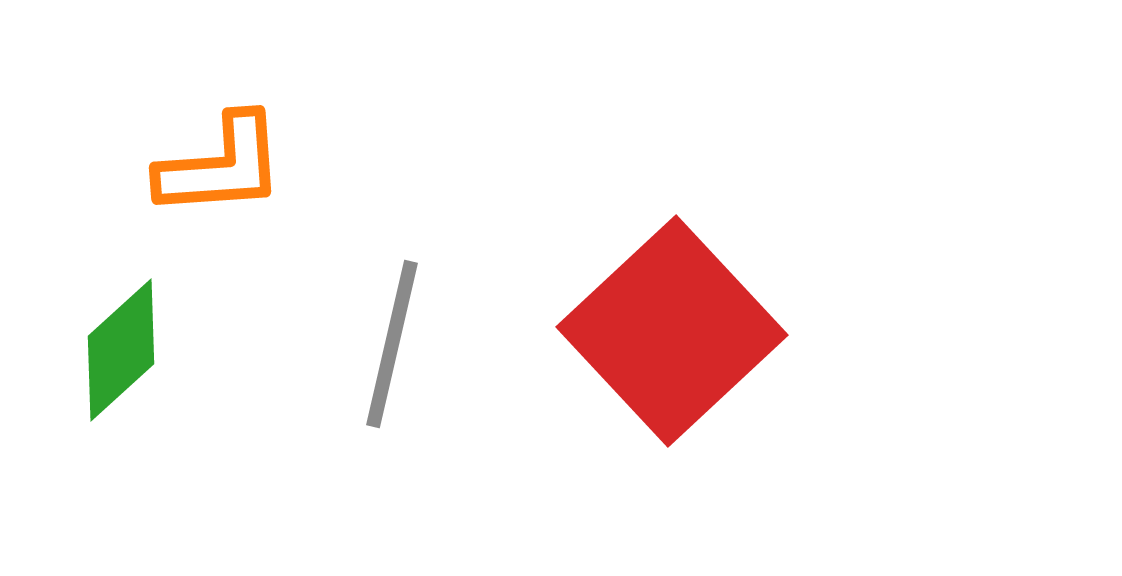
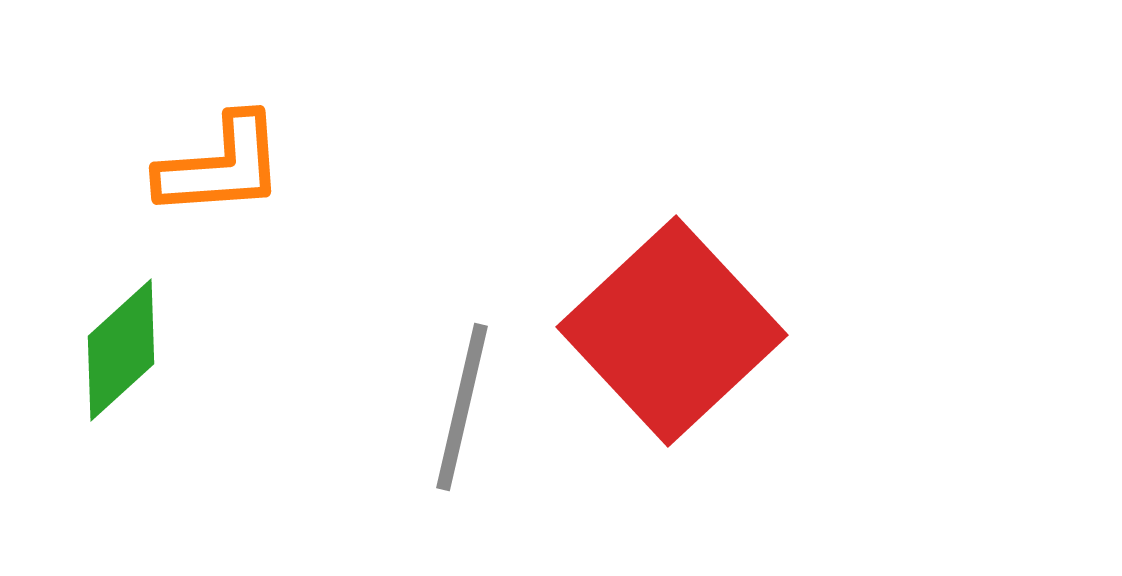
gray line: moved 70 px right, 63 px down
